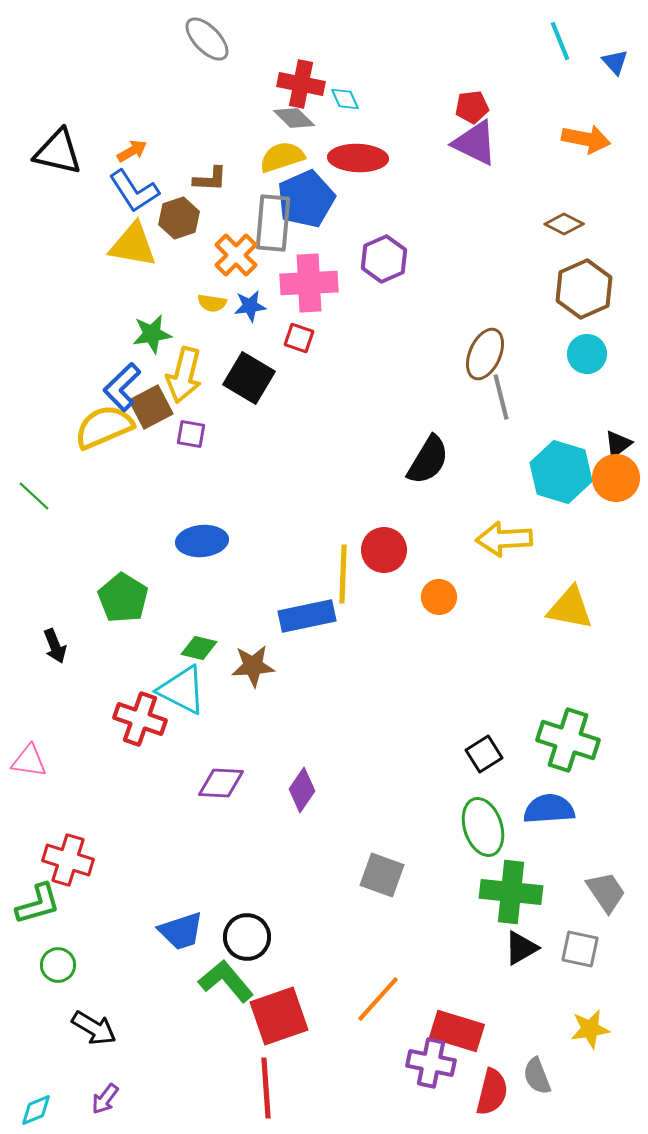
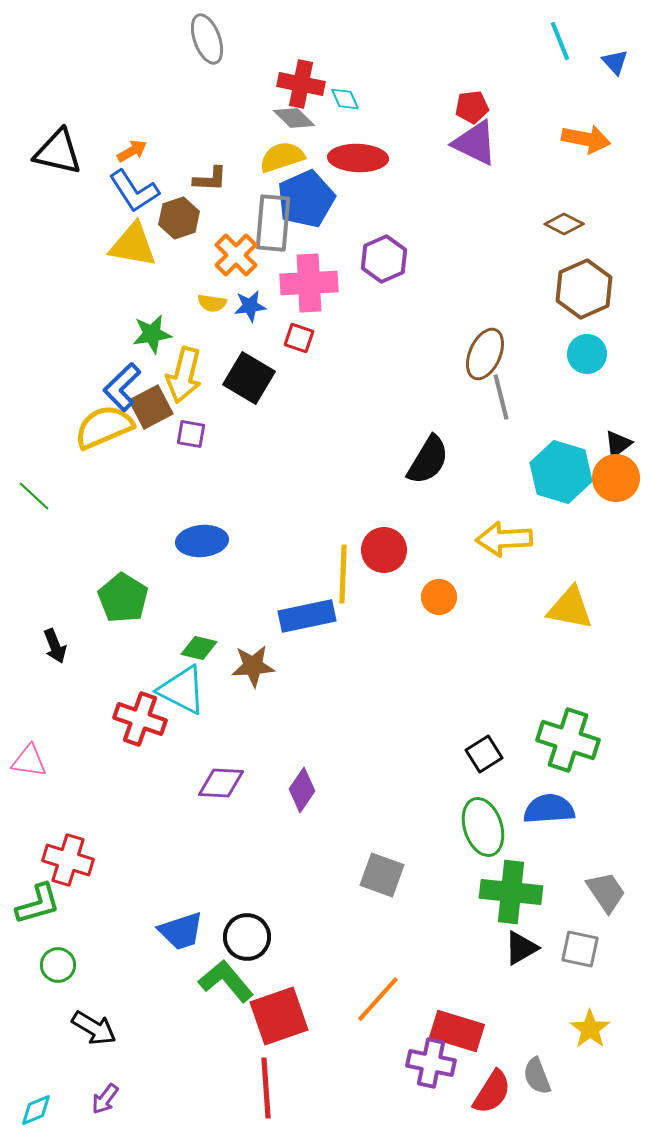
gray ellipse at (207, 39): rotated 24 degrees clockwise
yellow star at (590, 1029): rotated 27 degrees counterclockwise
red semicircle at (492, 1092): rotated 18 degrees clockwise
